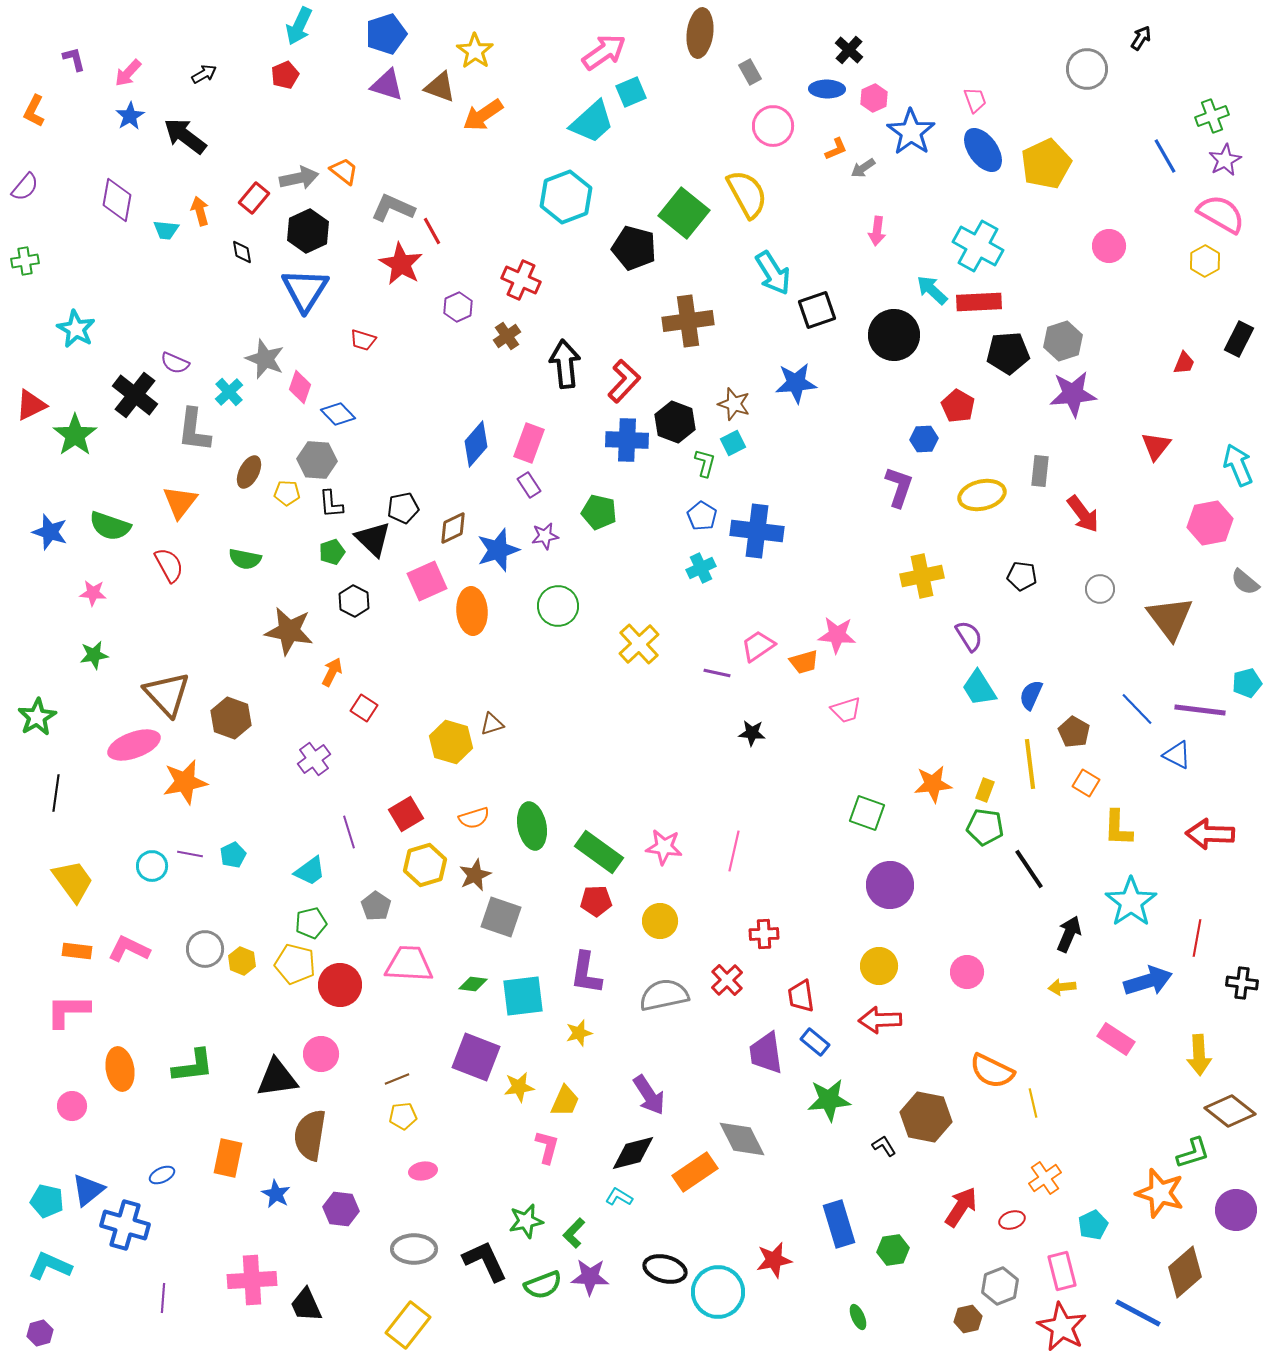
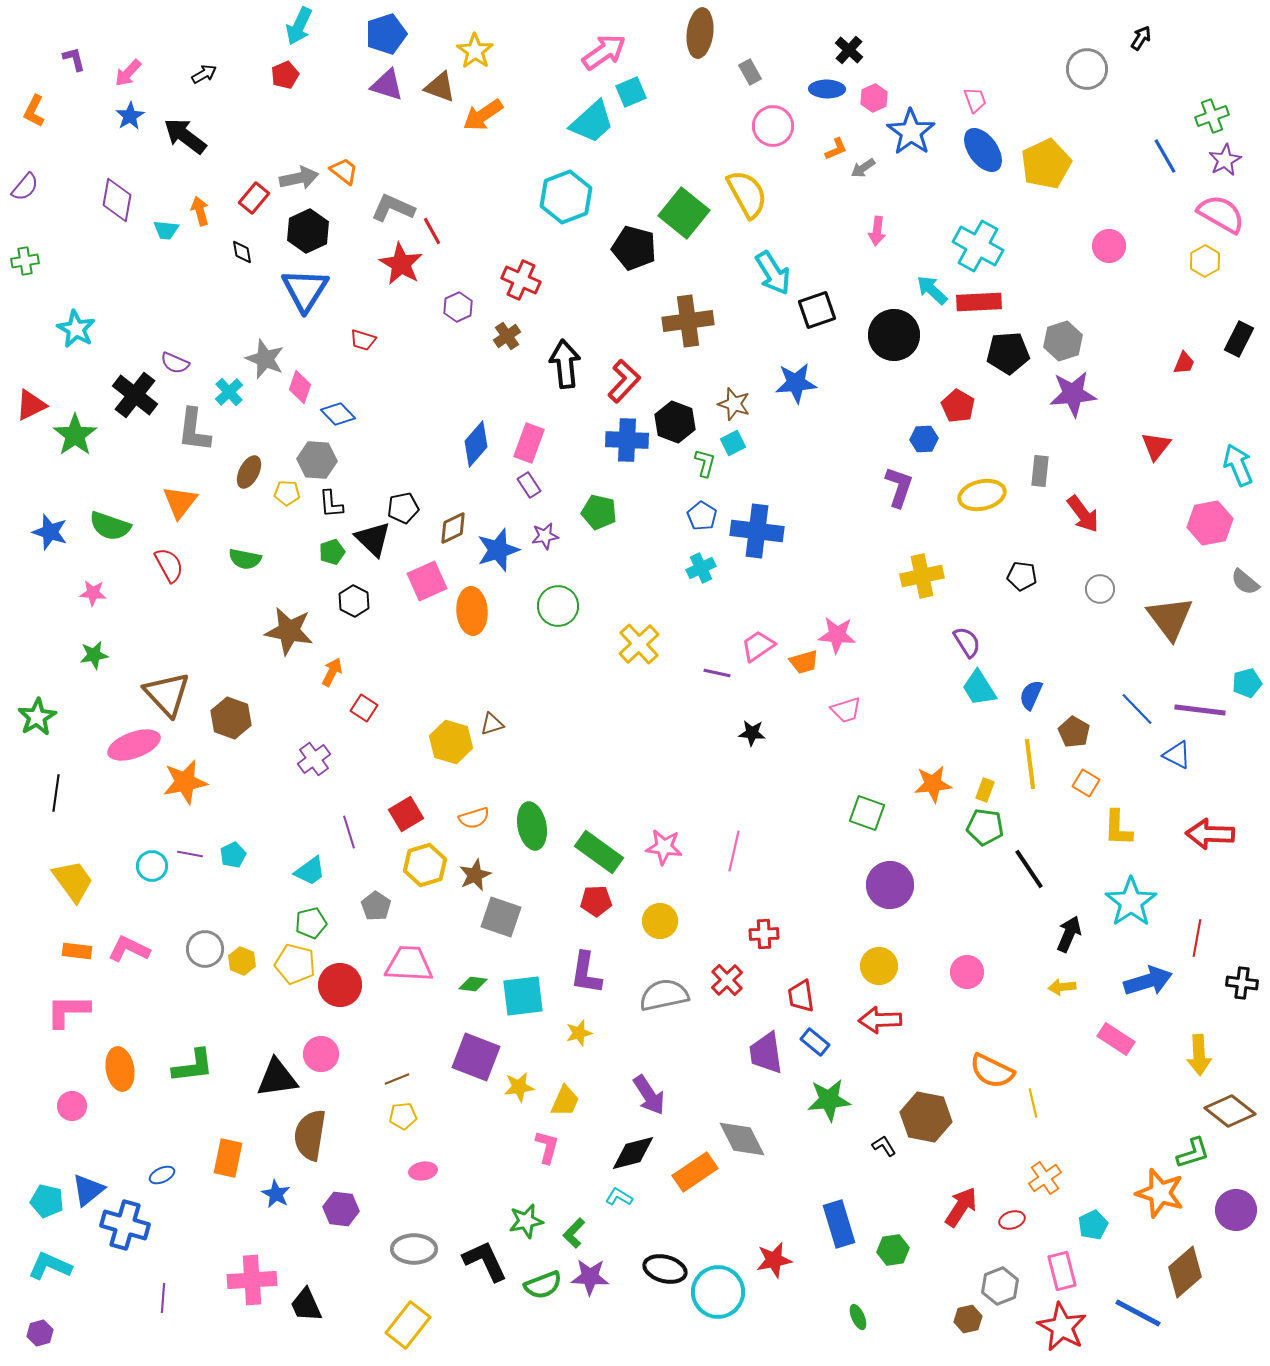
purple semicircle at (969, 636): moved 2 px left, 6 px down
